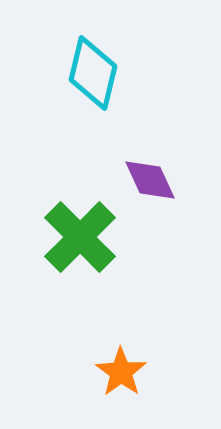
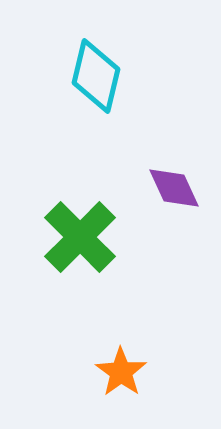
cyan diamond: moved 3 px right, 3 px down
purple diamond: moved 24 px right, 8 px down
